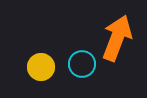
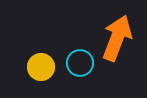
cyan circle: moved 2 px left, 1 px up
